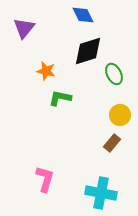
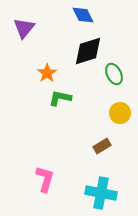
orange star: moved 1 px right, 2 px down; rotated 24 degrees clockwise
yellow circle: moved 2 px up
brown rectangle: moved 10 px left, 3 px down; rotated 18 degrees clockwise
